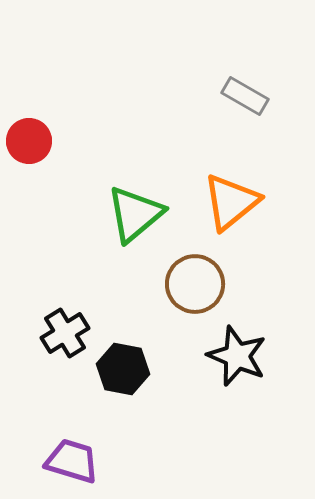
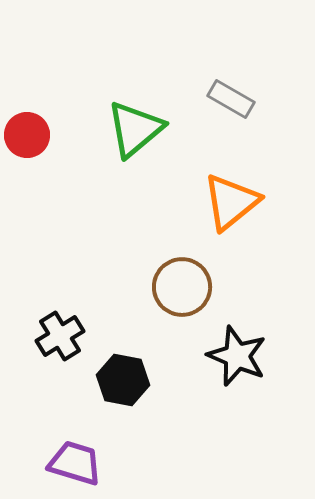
gray rectangle: moved 14 px left, 3 px down
red circle: moved 2 px left, 6 px up
green triangle: moved 85 px up
brown circle: moved 13 px left, 3 px down
black cross: moved 5 px left, 3 px down
black hexagon: moved 11 px down
purple trapezoid: moved 3 px right, 2 px down
